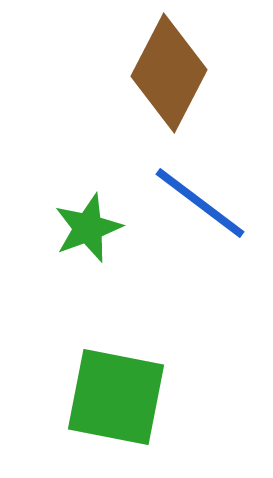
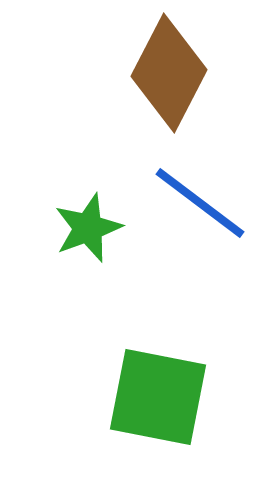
green square: moved 42 px right
